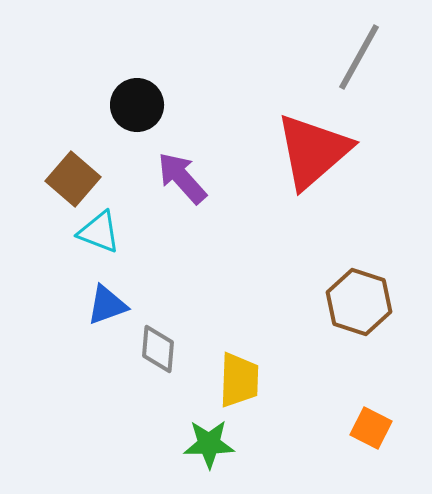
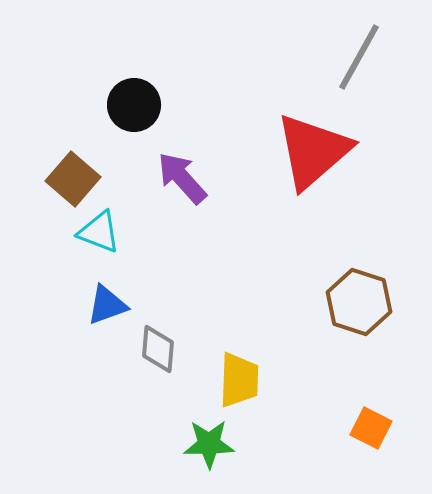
black circle: moved 3 px left
